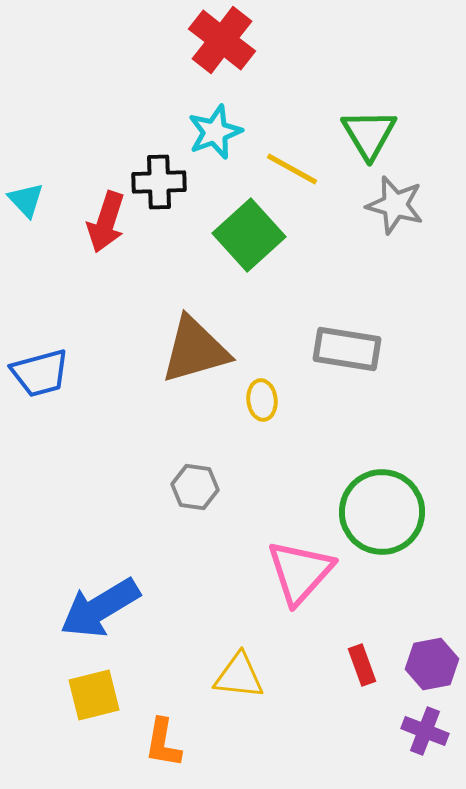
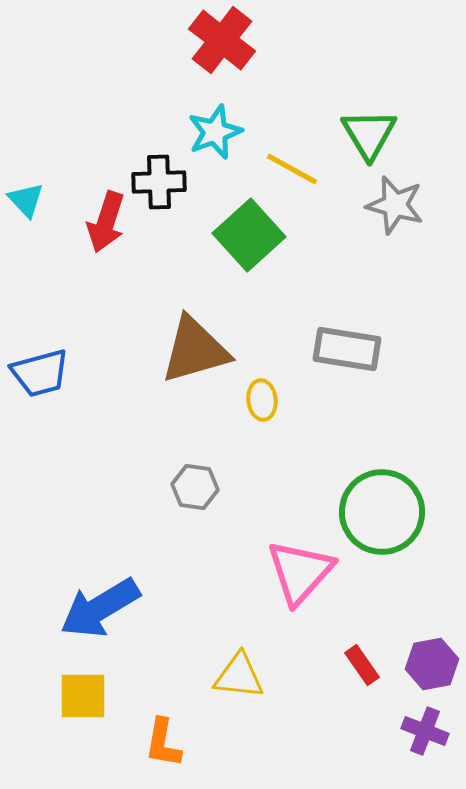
red rectangle: rotated 15 degrees counterclockwise
yellow square: moved 11 px left, 1 px down; rotated 14 degrees clockwise
